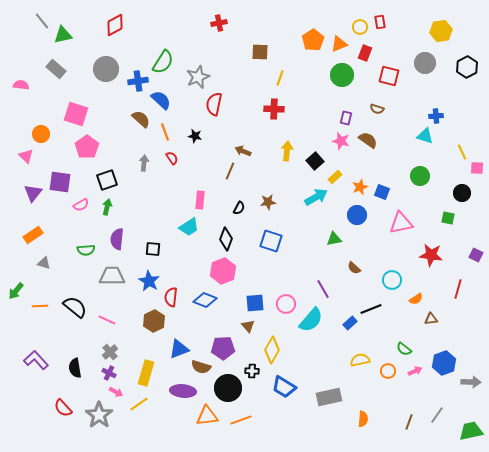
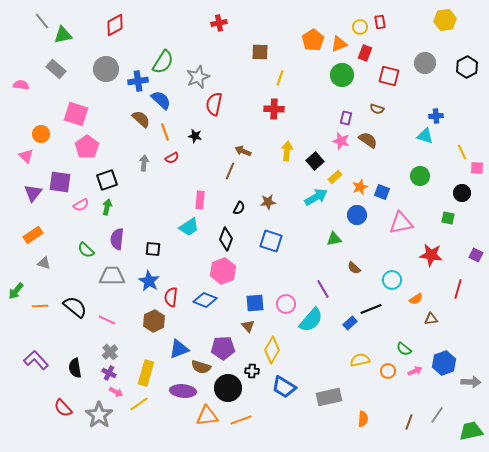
yellow hexagon at (441, 31): moved 4 px right, 11 px up
red semicircle at (172, 158): rotated 96 degrees clockwise
green semicircle at (86, 250): rotated 48 degrees clockwise
